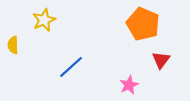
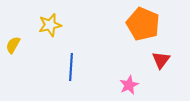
yellow star: moved 6 px right, 5 px down; rotated 10 degrees clockwise
yellow semicircle: rotated 30 degrees clockwise
blue line: rotated 44 degrees counterclockwise
